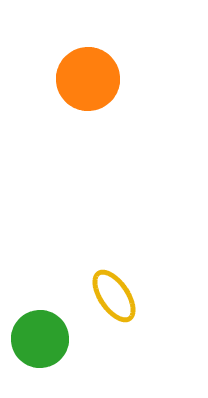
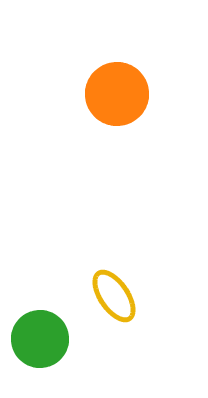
orange circle: moved 29 px right, 15 px down
